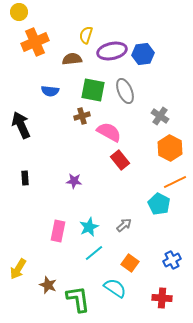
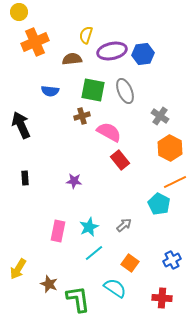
brown star: moved 1 px right, 1 px up
